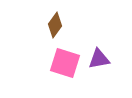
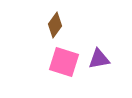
pink square: moved 1 px left, 1 px up
